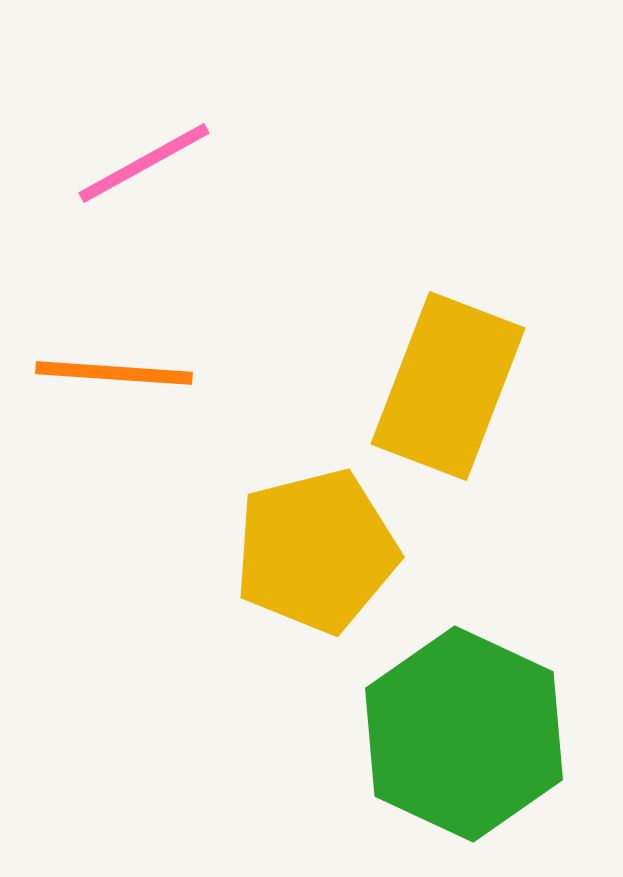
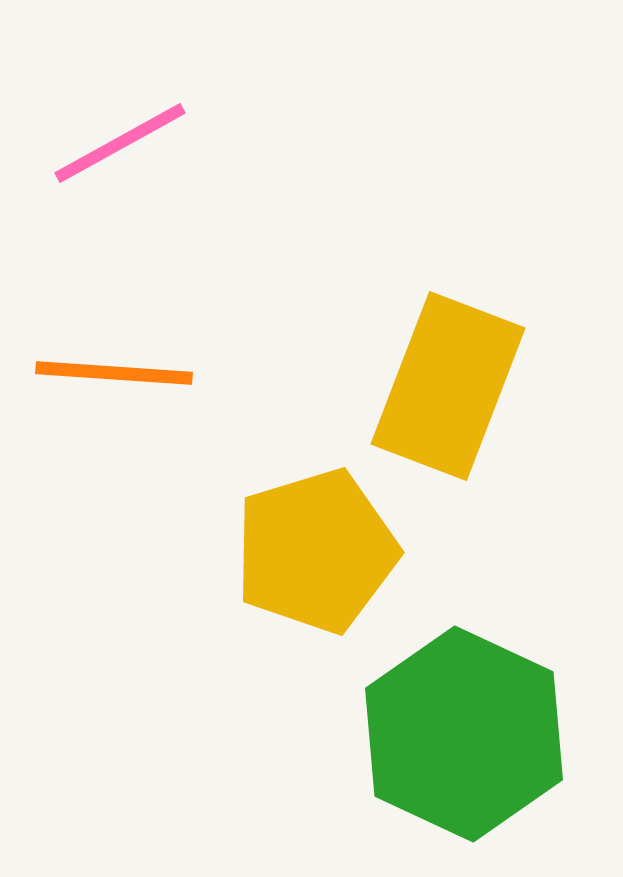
pink line: moved 24 px left, 20 px up
yellow pentagon: rotated 3 degrees counterclockwise
